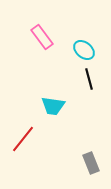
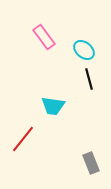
pink rectangle: moved 2 px right
